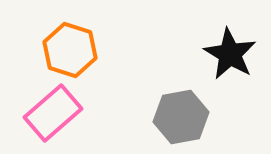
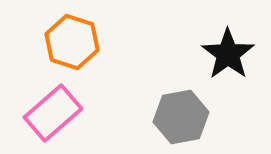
orange hexagon: moved 2 px right, 8 px up
black star: moved 2 px left; rotated 6 degrees clockwise
